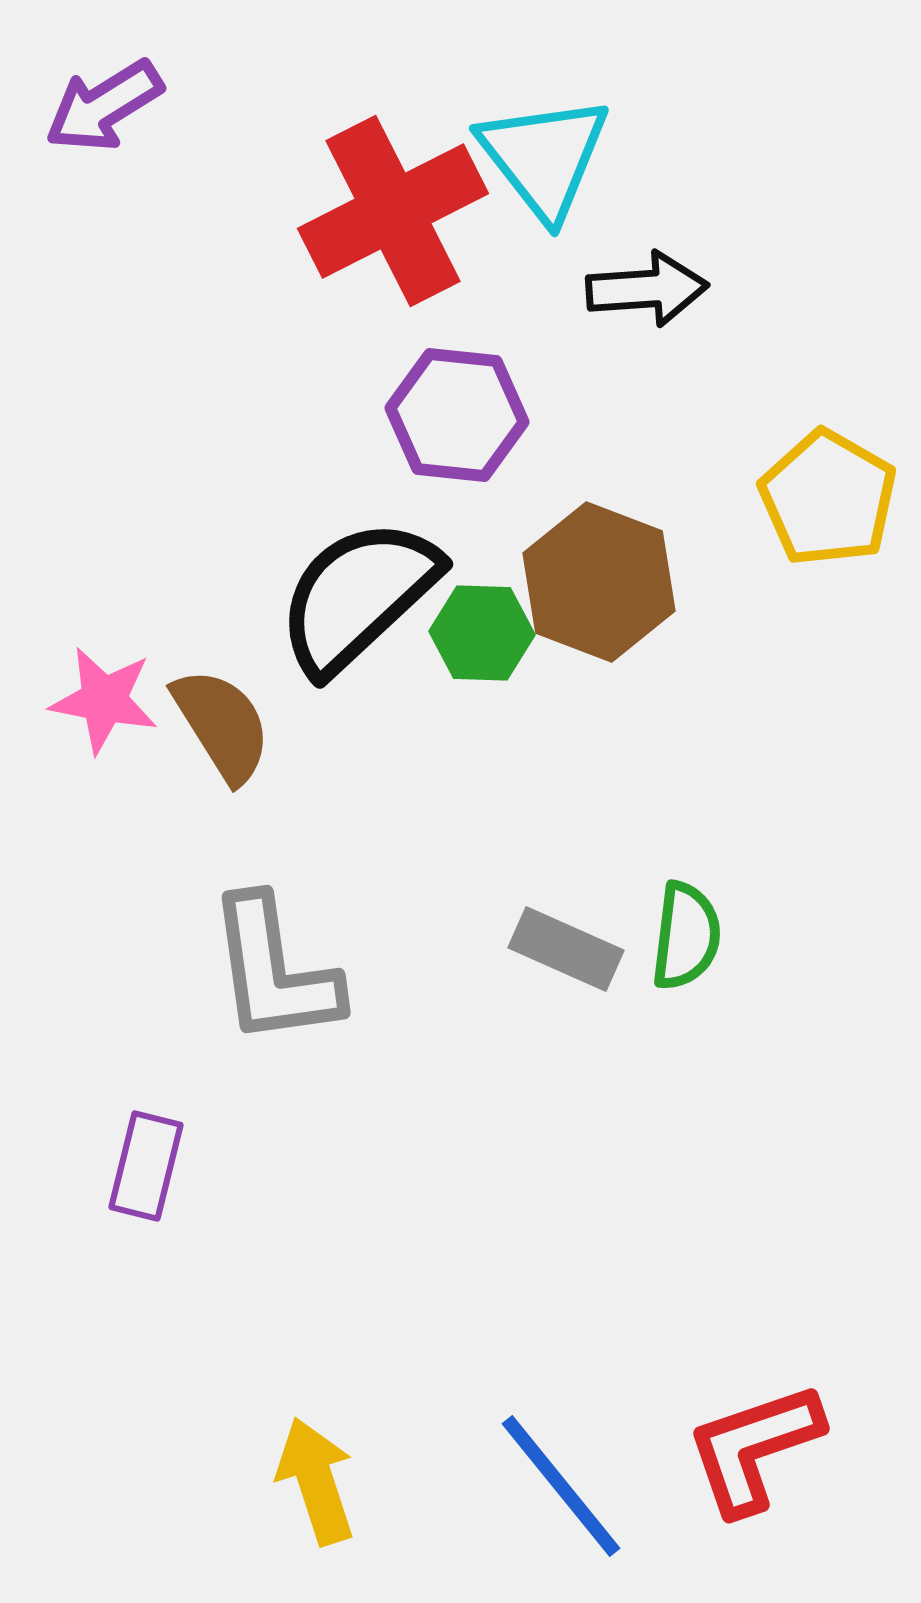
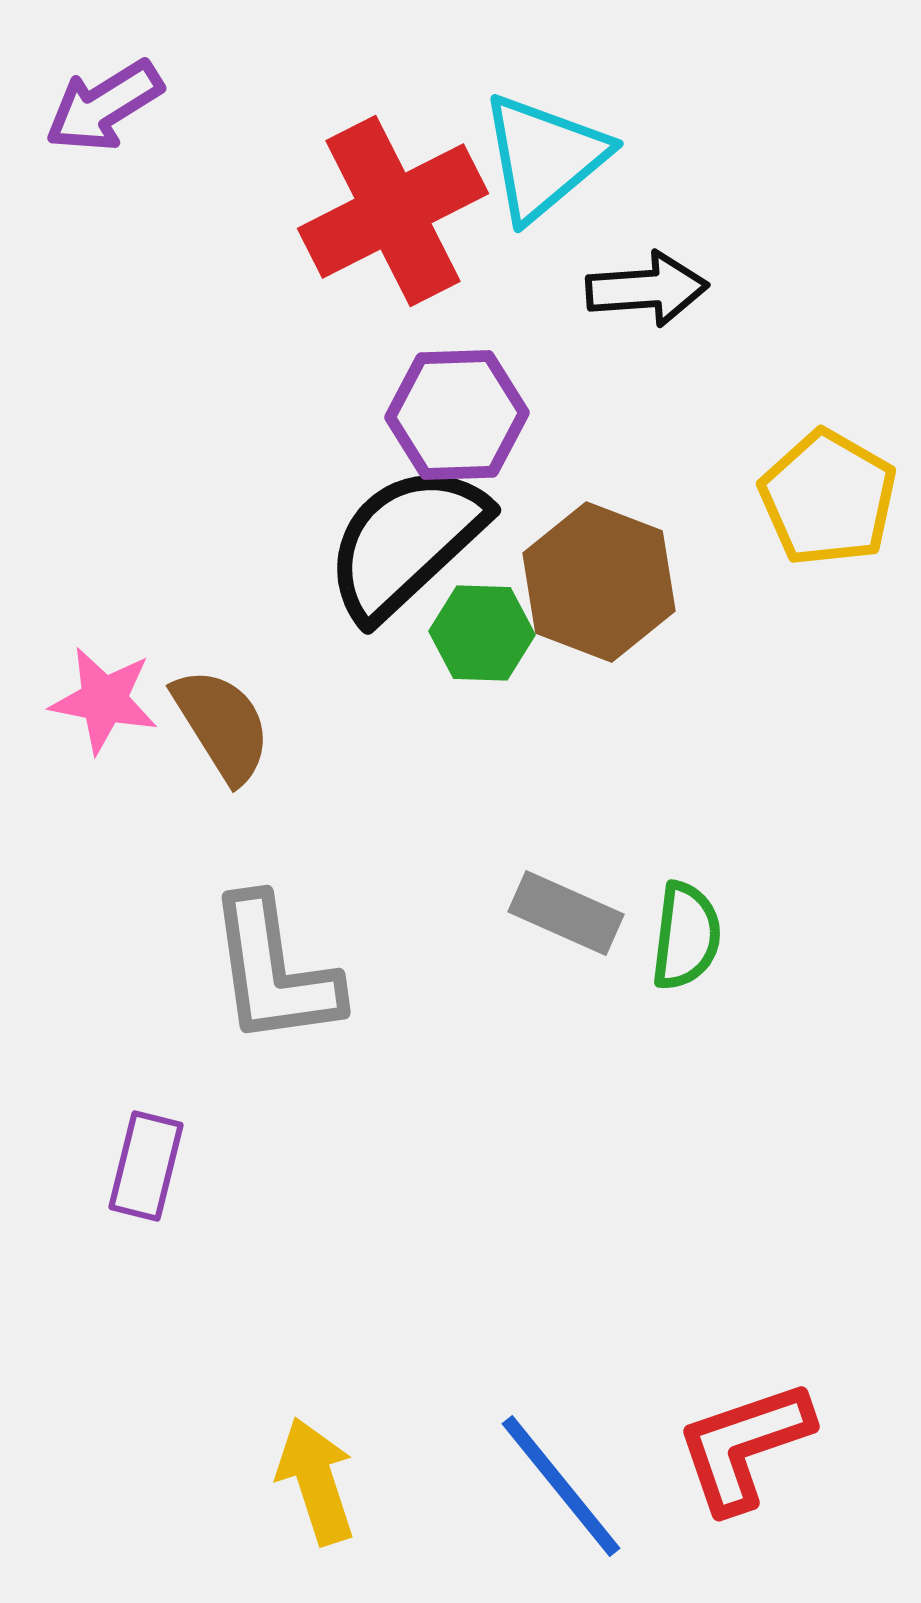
cyan triangle: rotated 28 degrees clockwise
purple hexagon: rotated 8 degrees counterclockwise
black semicircle: moved 48 px right, 54 px up
gray rectangle: moved 36 px up
red L-shape: moved 10 px left, 2 px up
